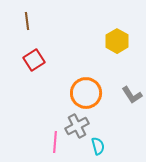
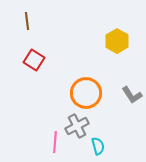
red square: rotated 25 degrees counterclockwise
